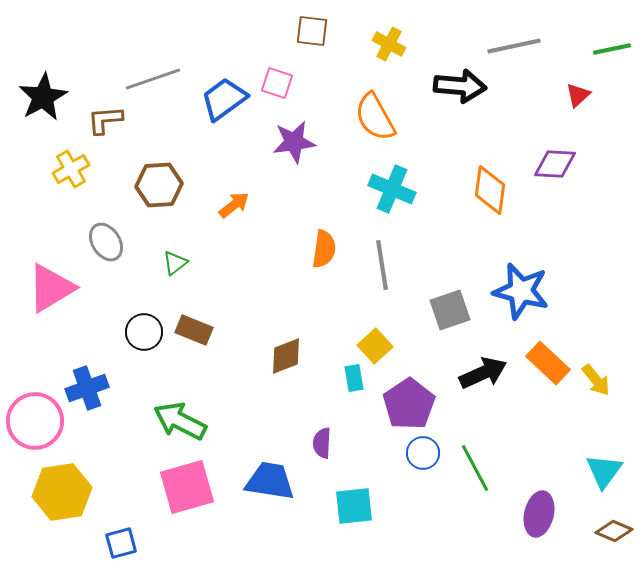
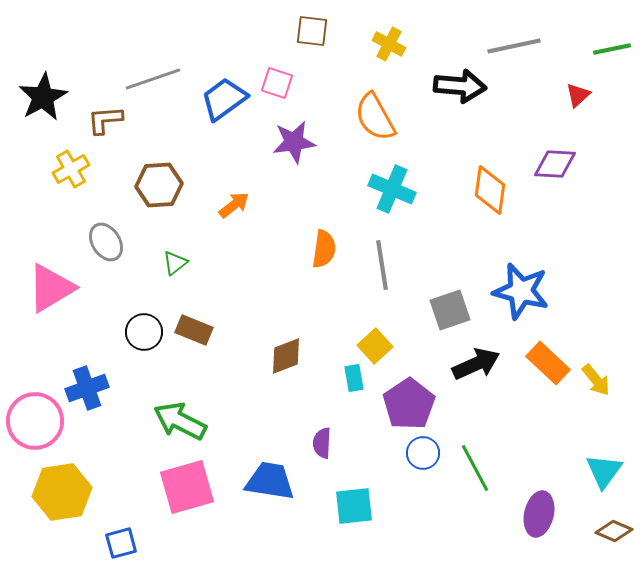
black arrow at (483, 373): moved 7 px left, 9 px up
